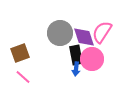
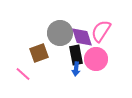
pink semicircle: moved 1 px left, 1 px up
purple diamond: moved 2 px left
brown square: moved 19 px right
pink circle: moved 4 px right
pink line: moved 3 px up
